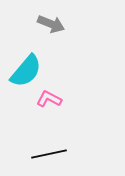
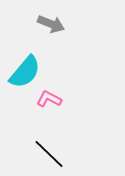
cyan semicircle: moved 1 px left, 1 px down
black line: rotated 56 degrees clockwise
